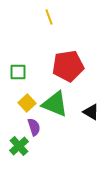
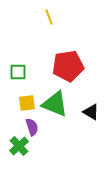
yellow square: rotated 36 degrees clockwise
purple semicircle: moved 2 px left
